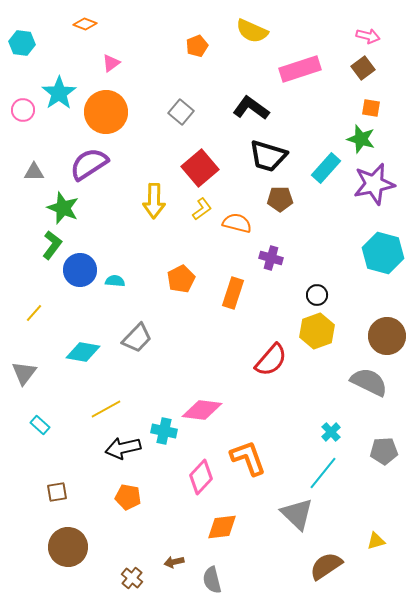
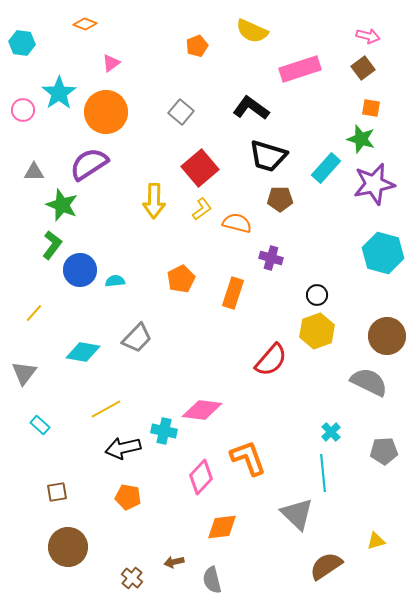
green star at (63, 208): moved 1 px left, 3 px up
cyan semicircle at (115, 281): rotated 12 degrees counterclockwise
cyan line at (323, 473): rotated 45 degrees counterclockwise
